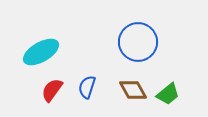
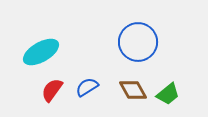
blue semicircle: rotated 40 degrees clockwise
